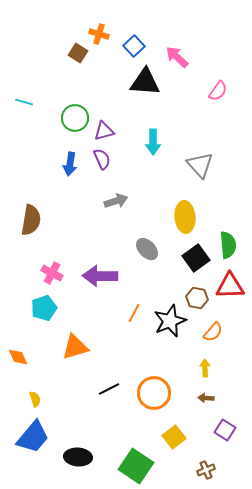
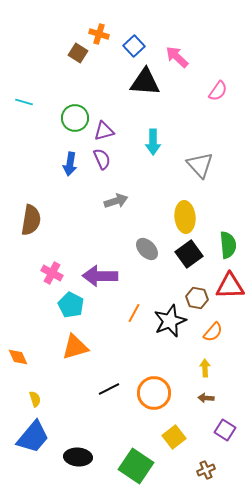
black square: moved 7 px left, 4 px up
cyan pentagon: moved 27 px right, 3 px up; rotated 25 degrees counterclockwise
